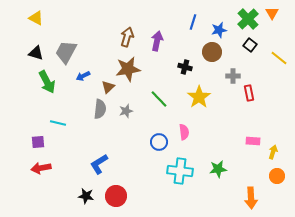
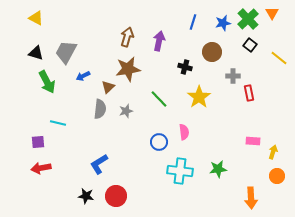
blue star: moved 4 px right, 7 px up
purple arrow: moved 2 px right
